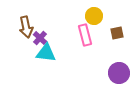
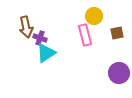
purple cross: rotated 24 degrees counterclockwise
cyan triangle: rotated 40 degrees counterclockwise
